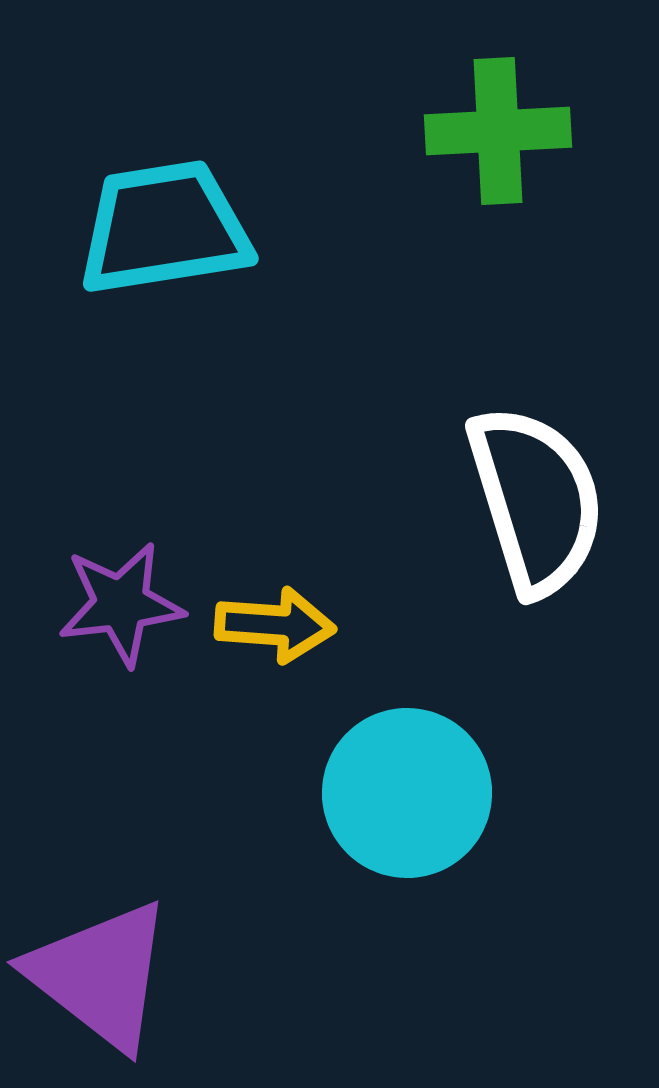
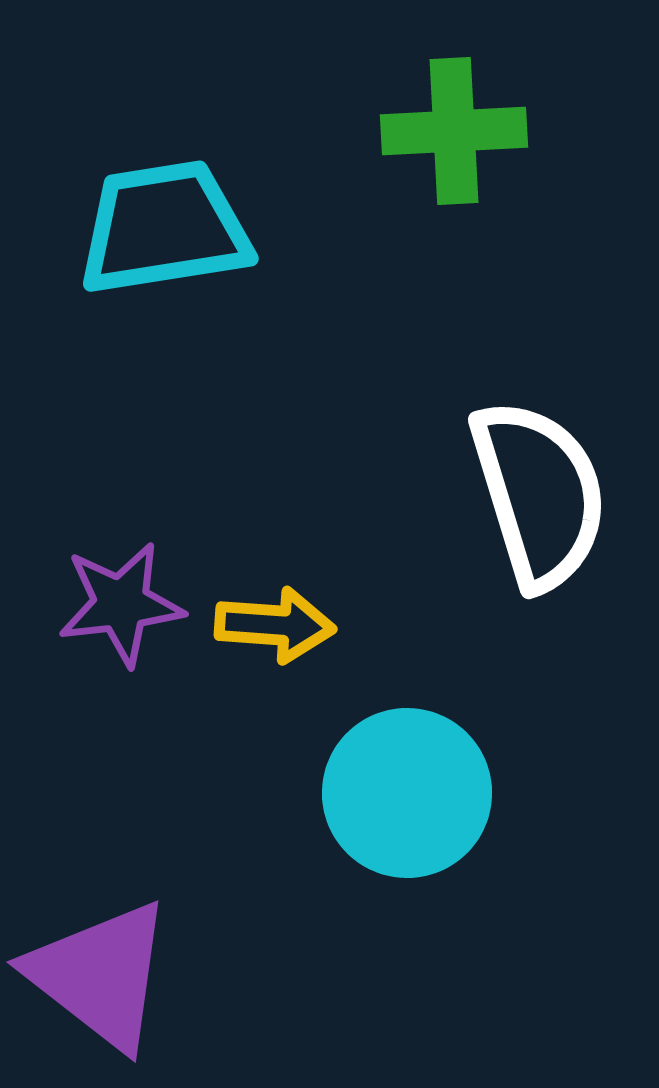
green cross: moved 44 px left
white semicircle: moved 3 px right, 6 px up
